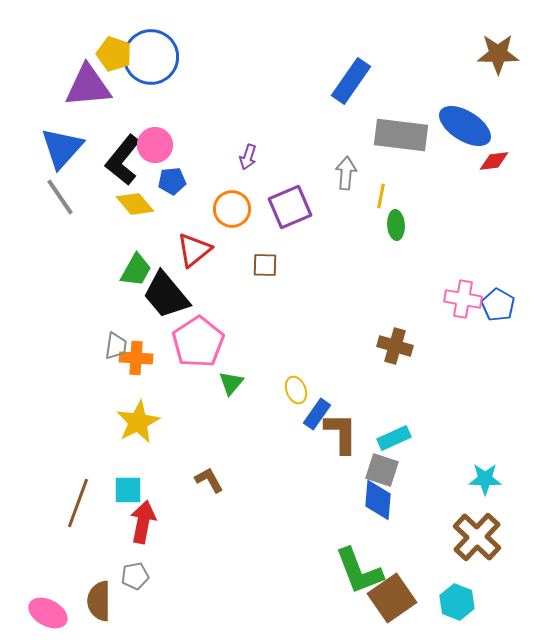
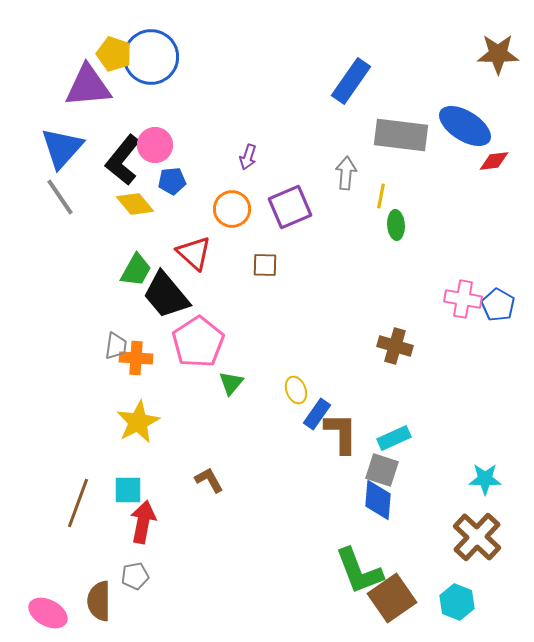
red triangle at (194, 250): moved 3 px down; rotated 39 degrees counterclockwise
